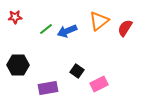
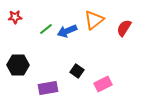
orange triangle: moved 5 px left, 1 px up
red semicircle: moved 1 px left
pink rectangle: moved 4 px right
